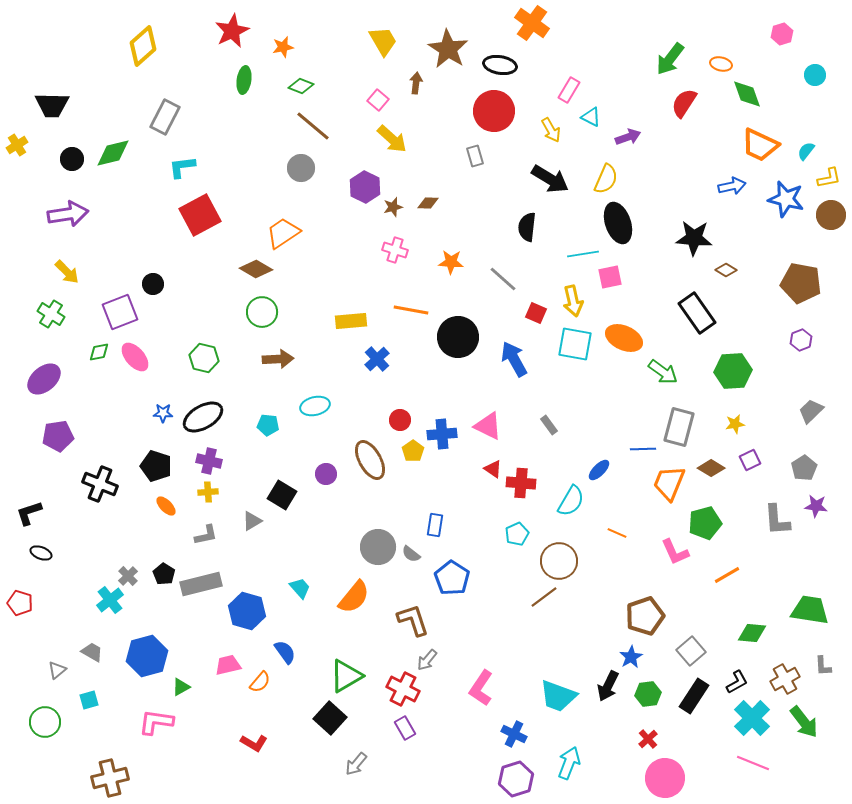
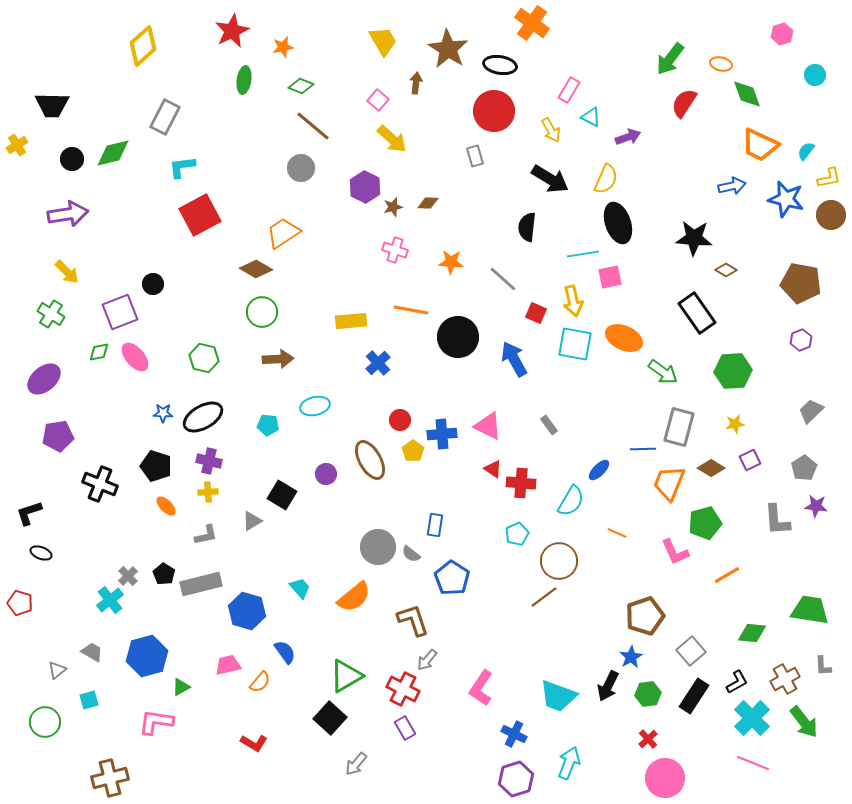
blue cross at (377, 359): moved 1 px right, 4 px down
orange semicircle at (354, 597): rotated 12 degrees clockwise
